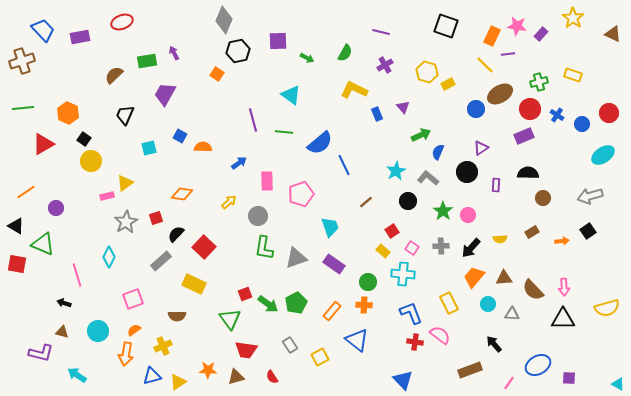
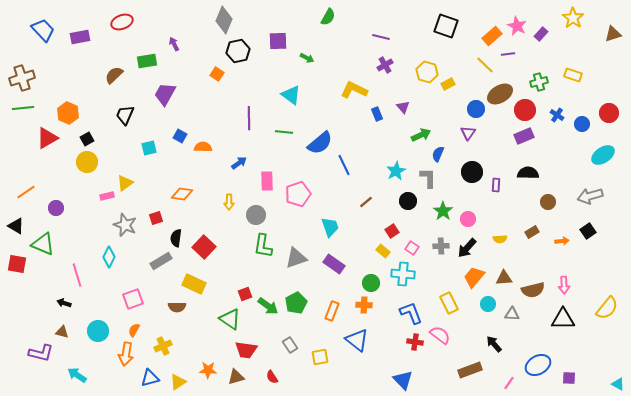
pink star at (517, 26): rotated 18 degrees clockwise
purple line at (381, 32): moved 5 px down
brown triangle at (613, 34): rotated 42 degrees counterclockwise
orange rectangle at (492, 36): rotated 24 degrees clockwise
purple arrow at (174, 53): moved 9 px up
green semicircle at (345, 53): moved 17 px left, 36 px up
brown cross at (22, 61): moved 17 px down
red circle at (530, 109): moved 5 px left, 1 px down
purple line at (253, 120): moved 4 px left, 2 px up; rotated 15 degrees clockwise
black square at (84, 139): moved 3 px right; rotated 24 degrees clockwise
red triangle at (43, 144): moved 4 px right, 6 px up
purple triangle at (481, 148): moved 13 px left, 15 px up; rotated 21 degrees counterclockwise
blue semicircle at (438, 152): moved 2 px down
yellow circle at (91, 161): moved 4 px left, 1 px down
black circle at (467, 172): moved 5 px right
gray L-shape at (428, 178): rotated 50 degrees clockwise
pink pentagon at (301, 194): moved 3 px left
brown circle at (543, 198): moved 5 px right, 4 px down
yellow arrow at (229, 202): rotated 133 degrees clockwise
pink circle at (468, 215): moved 4 px down
gray circle at (258, 216): moved 2 px left, 1 px up
gray star at (126, 222): moved 1 px left, 3 px down; rotated 20 degrees counterclockwise
black semicircle at (176, 234): moved 4 px down; rotated 36 degrees counterclockwise
green L-shape at (264, 248): moved 1 px left, 2 px up
black arrow at (471, 248): moved 4 px left
gray rectangle at (161, 261): rotated 10 degrees clockwise
green circle at (368, 282): moved 3 px right, 1 px down
pink arrow at (564, 287): moved 2 px up
brown semicircle at (533, 290): rotated 60 degrees counterclockwise
green arrow at (268, 304): moved 2 px down
yellow semicircle at (607, 308): rotated 35 degrees counterclockwise
orange rectangle at (332, 311): rotated 18 degrees counterclockwise
brown semicircle at (177, 316): moved 9 px up
green triangle at (230, 319): rotated 20 degrees counterclockwise
orange semicircle at (134, 330): rotated 24 degrees counterclockwise
yellow square at (320, 357): rotated 18 degrees clockwise
blue triangle at (152, 376): moved 2 px left, 2 px down
